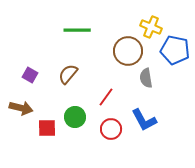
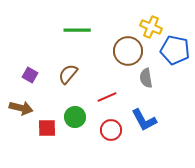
red line: moved 1 px right; rotated 30 degrees clockwise
red circle: moved 1 px down
